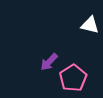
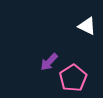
white triangle: moved 3 px left, 1 px down; rotated 12 degrees clockwise
